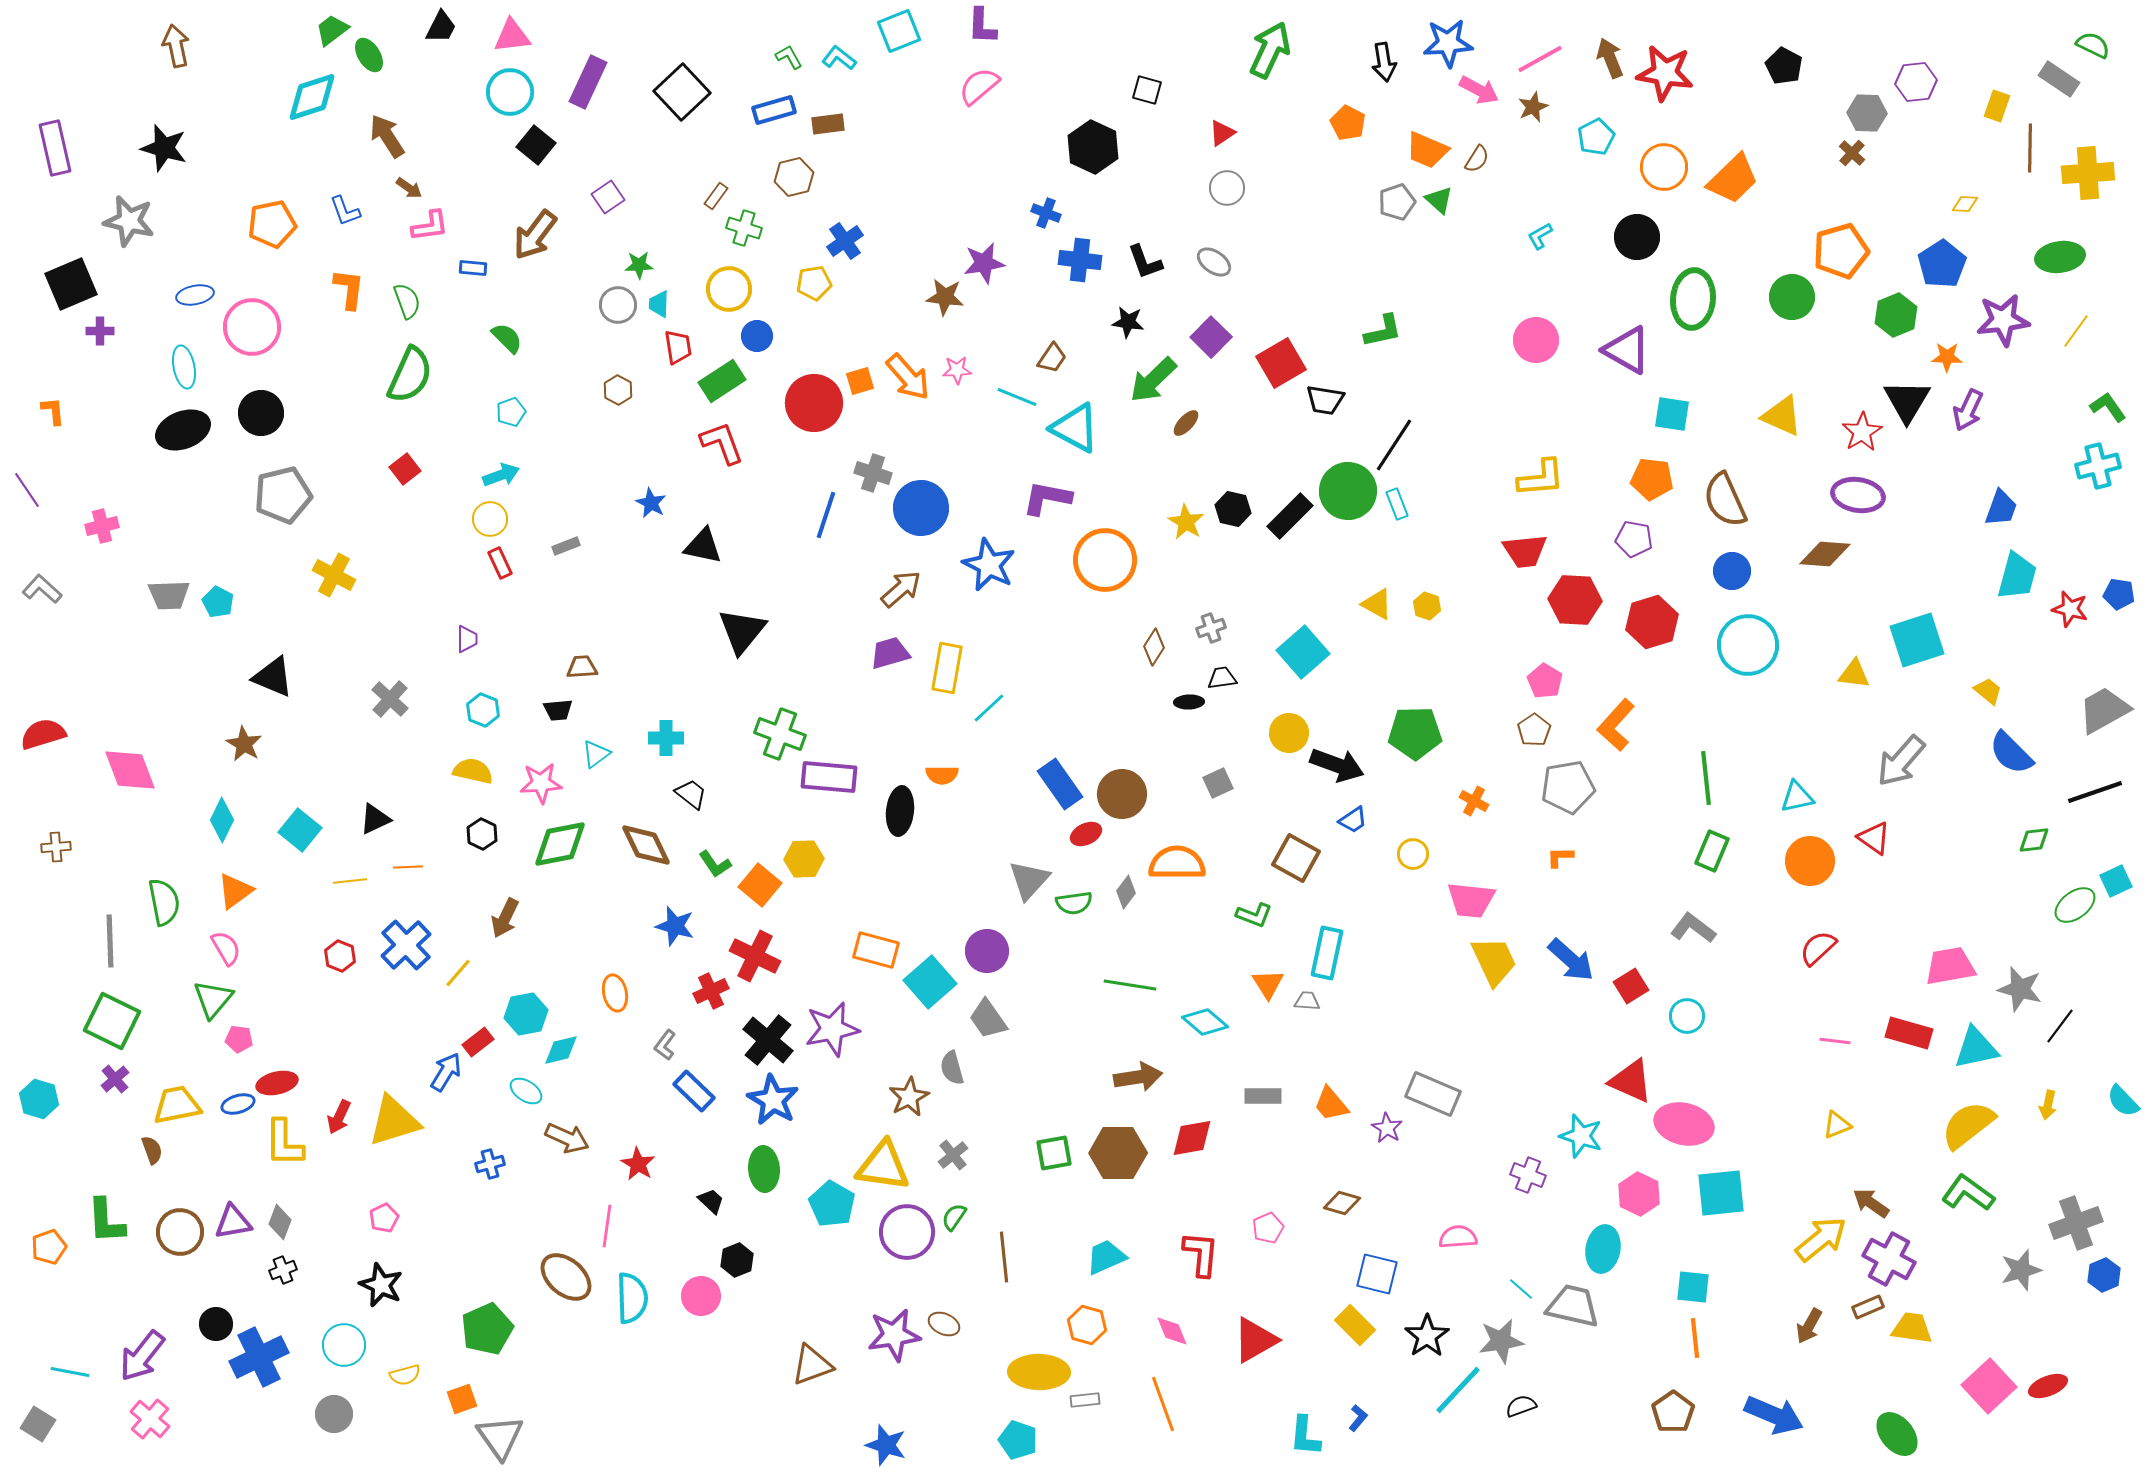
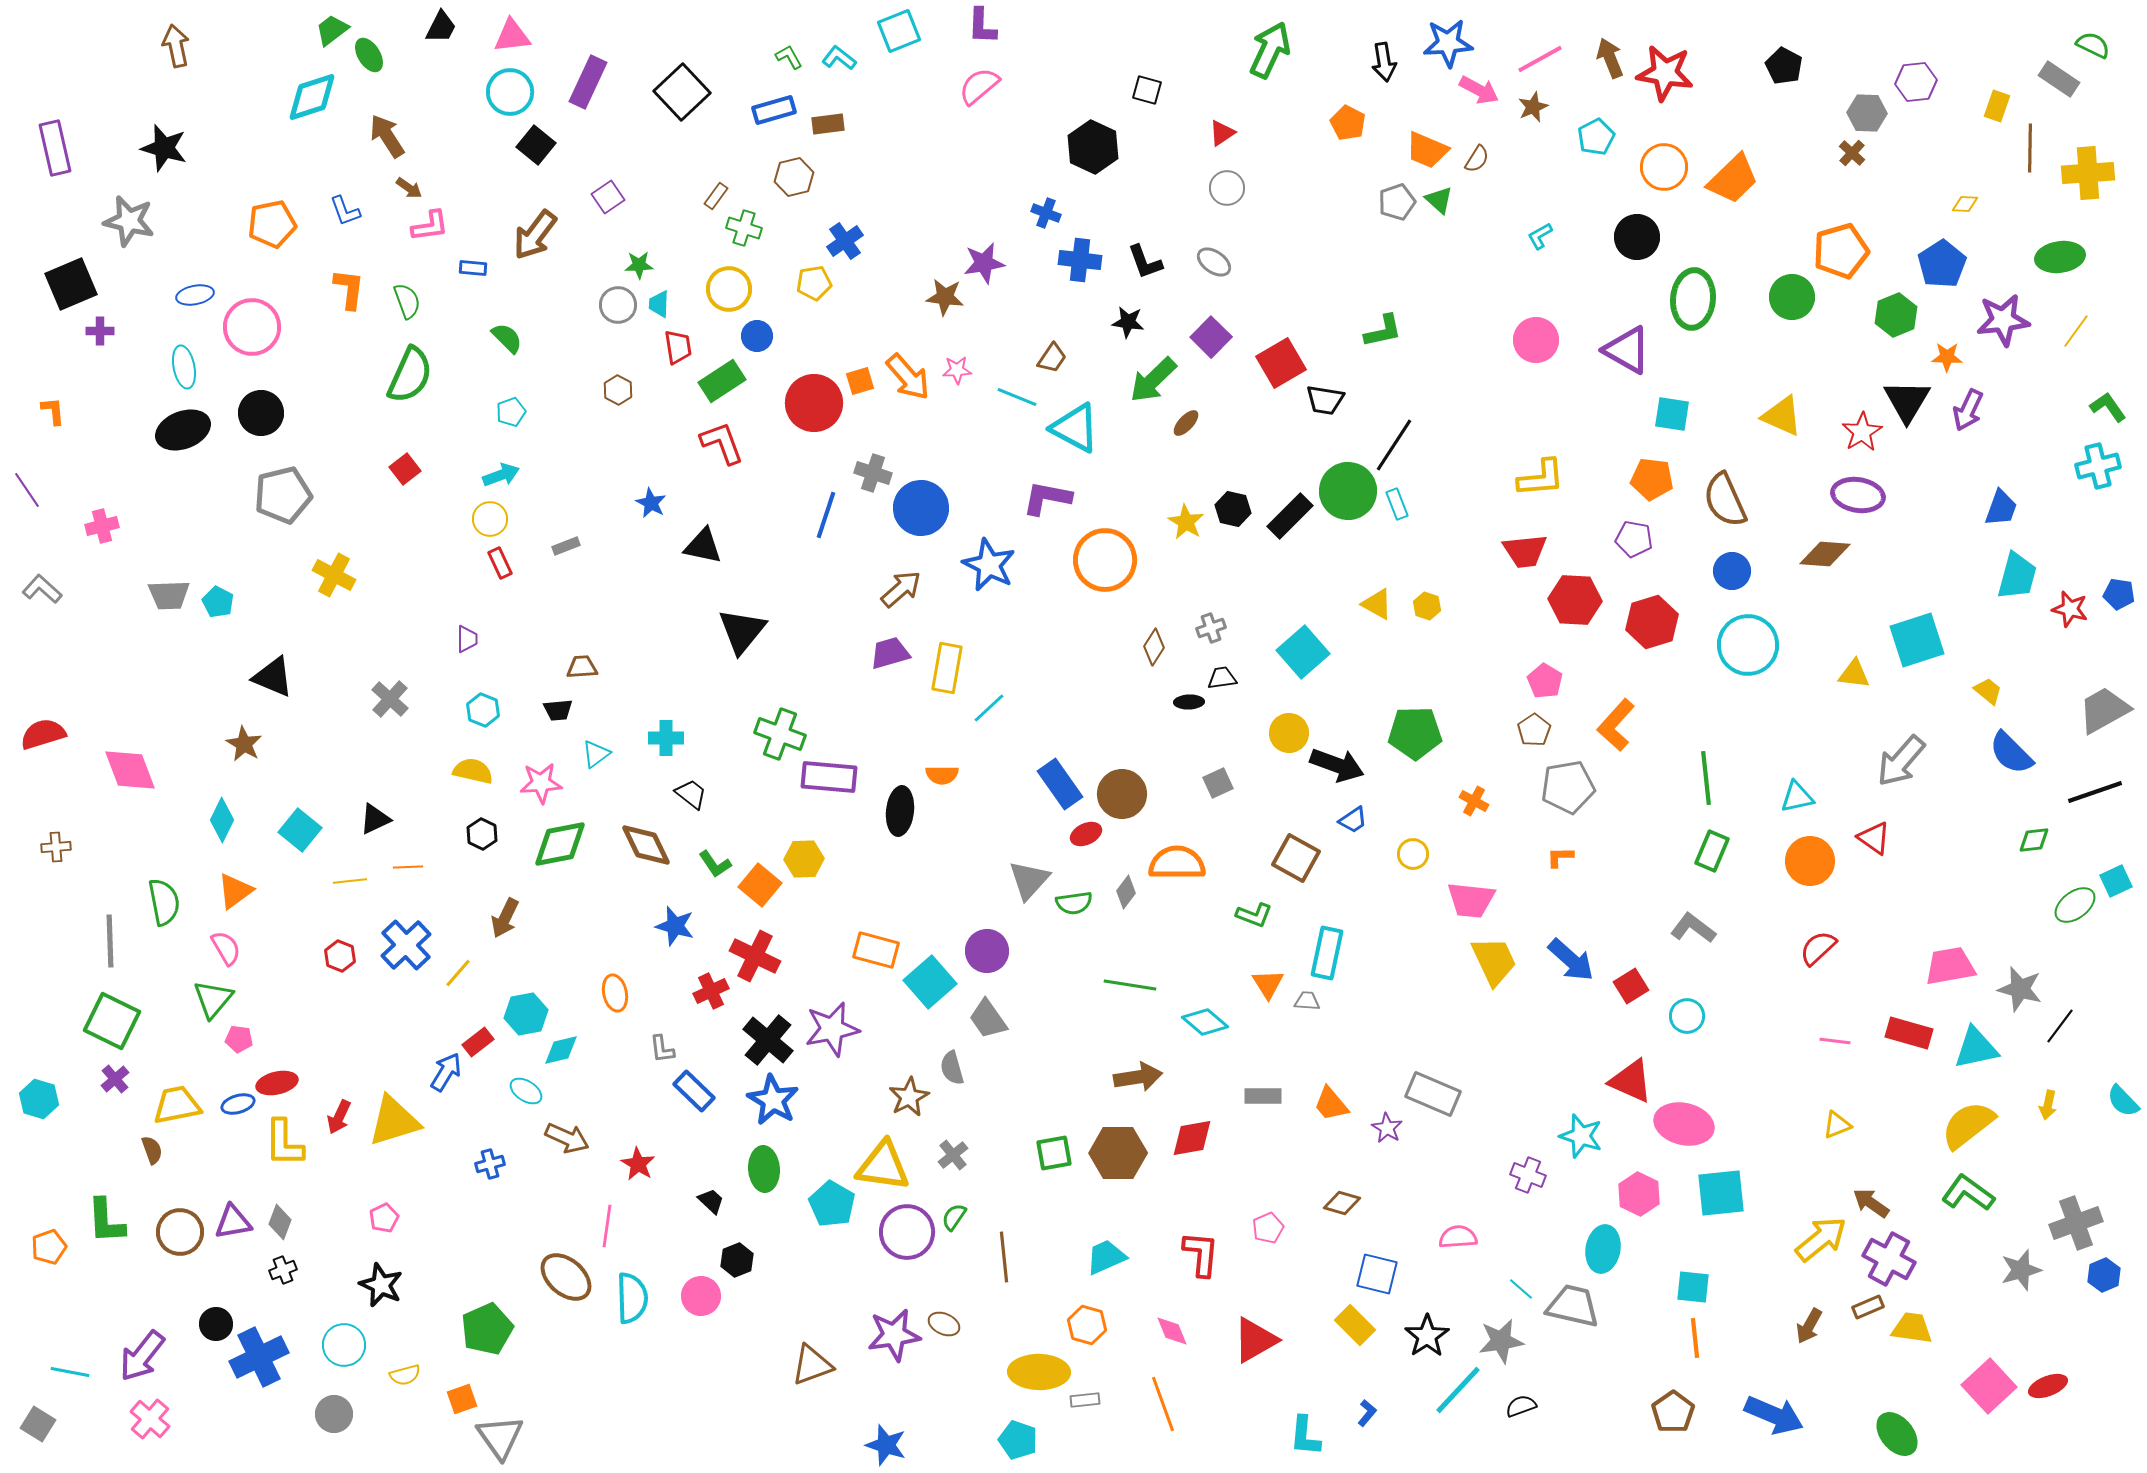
gray L-shape at (665, 1045): moved 3 px left, 4 px down; rotated 44 degrees counterclockwise
blue L-shape at (1358, 1418): moved 9 px right, 5 px up
